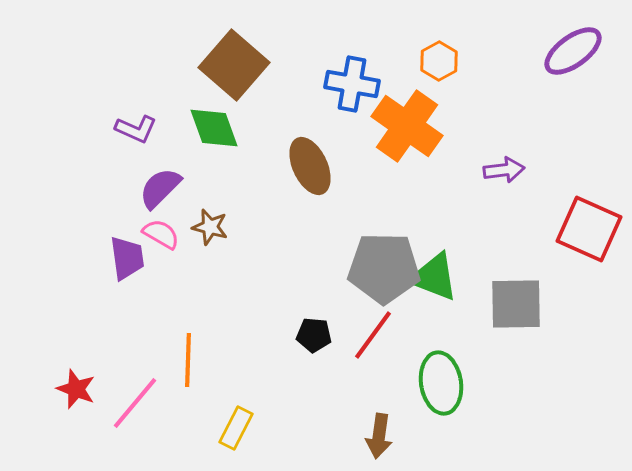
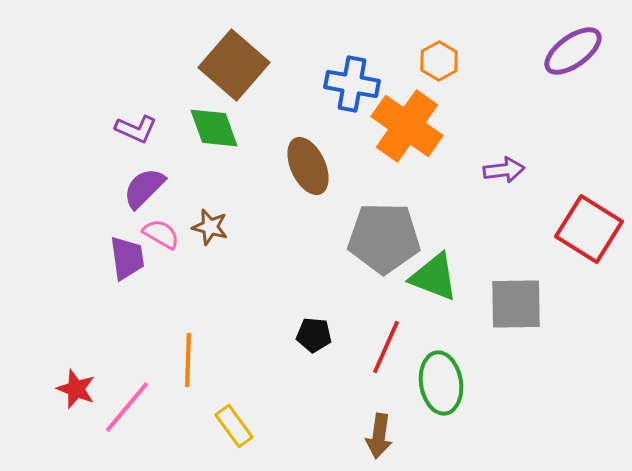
brown ellipse: moved 2 px left
purple semicircle: moved 16 px left
red square: rotated 8 degrees clockwise
gray pentagon: moved 30 px up
red line: moved 13 px right, 12 px down; rotated 12 degrees counterclockwise
pink line: moved 8 px left, 4 px down
yellow rectangle: moved 2 px left, 2 px up; rotated 63 degrees counterclockwise
